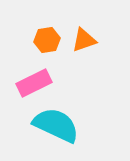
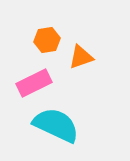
orange triangle: moved 3 px left, 17 px down
